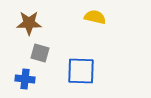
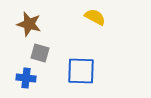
yellow semicircle: rotated 15 degrees clockwise
brown star: moved 1 px down; rotated 15 degrees clockwise
blue cross: moved 1 px right, 1 px up
